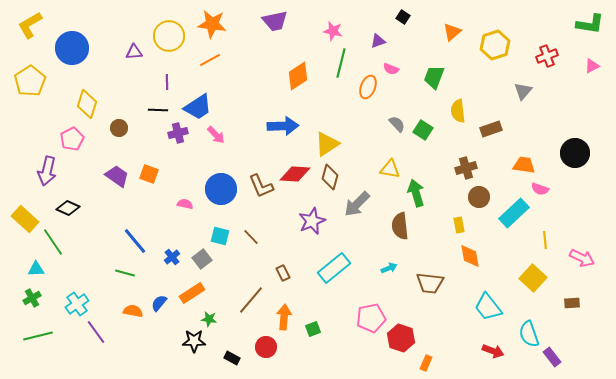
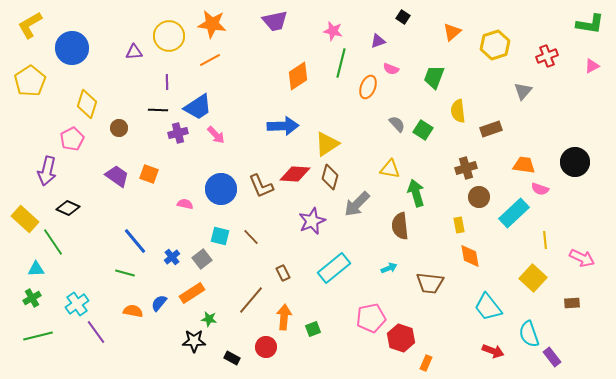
black circle at (575, 153): moved 9 px down
